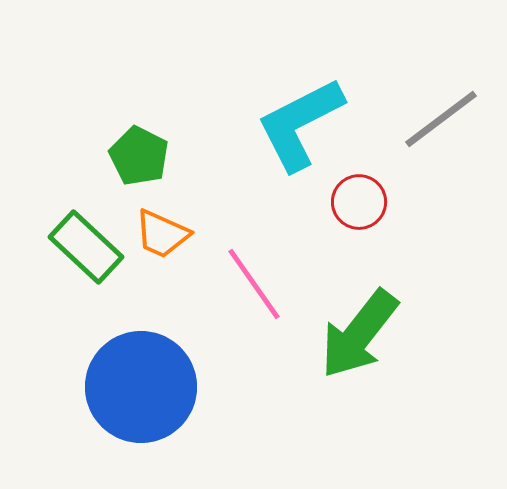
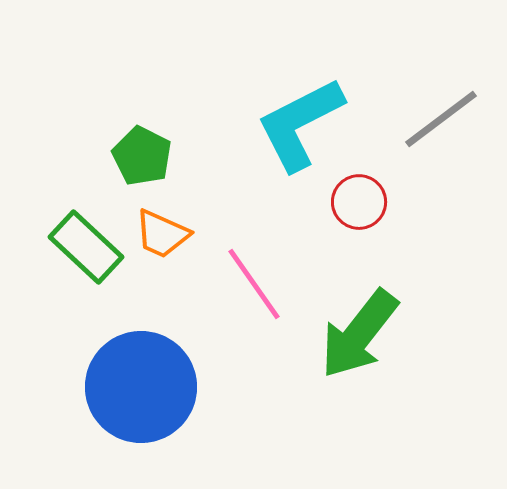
green pentagon: moved 3 px right
